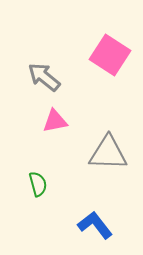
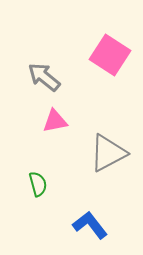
gray triangle: rotated 30 degrees counterclockwise
blue L-shape: moved 5 px left
